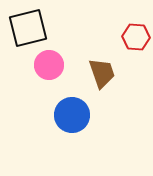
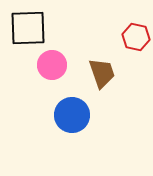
black square: rotated 12 degrees clockwise
red hexagon: rotated 8 degrees clockwise
pink circle: moved 3 px right
